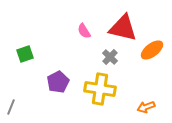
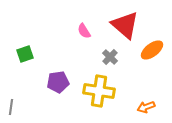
red triangle: moved 2 px right, 3 px up; rotated 28 degrees clockwise
purple pentagon: rotated 20 degrees clockwise
yellow cross: moved 1 px left, 2 px down
gray line: rotated 14 degrees counterclockwise
